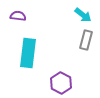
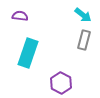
purple semicircle: moved 2 px right
gray rectangle: moved 2 px left
cyan rectangle: rotated 12 degrees clockwise
